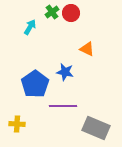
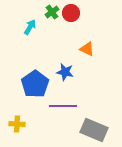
gray rectangle: moved 2 px left, 2 px down
